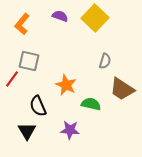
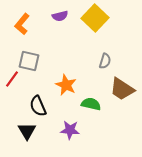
purple semicircle: rotated 147 degrees clockwise
